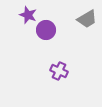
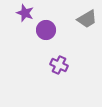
purple star: moved 3 px left, 2 px up
purple cross: moved 6 px up
